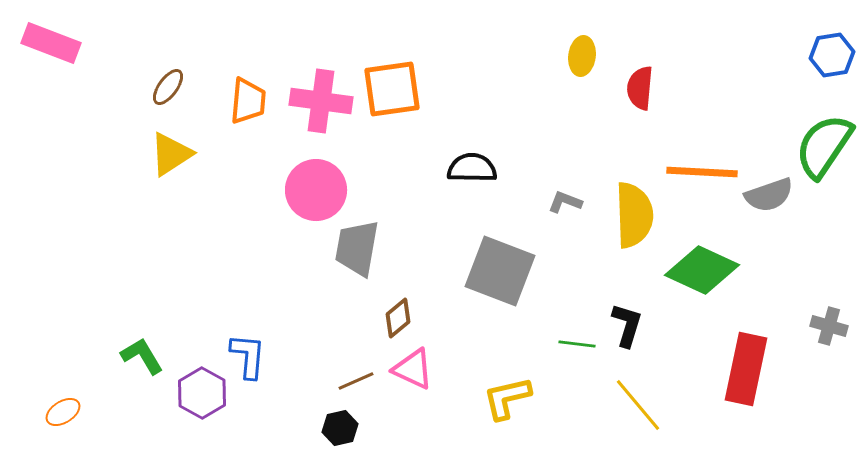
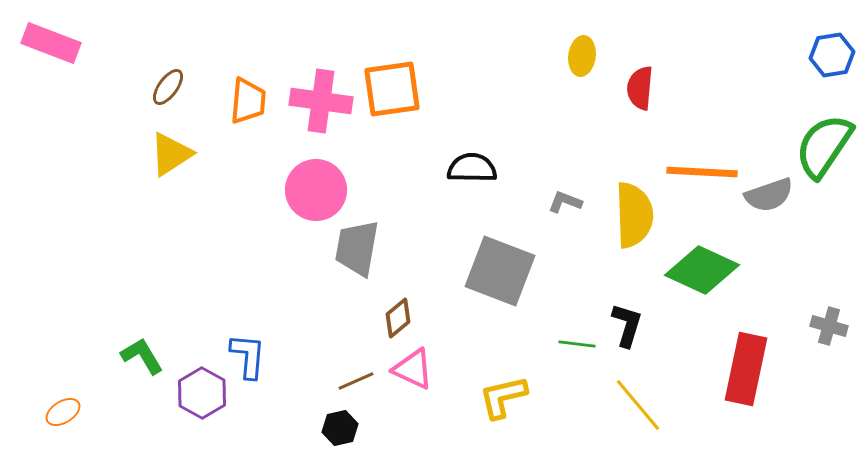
yellow L-shape: moved 4 px left, 1 px up
